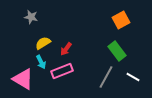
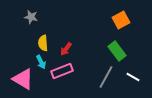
yellow semicircle: rotated 63 degrees counterclockwise
